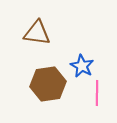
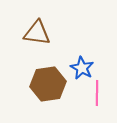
blue star: moved 2 px down
